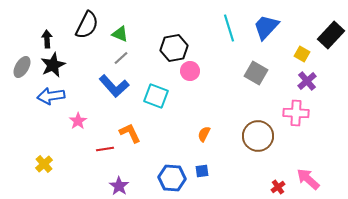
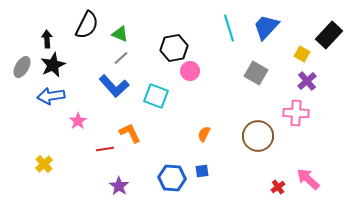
black rectangle: moved 2 px left
